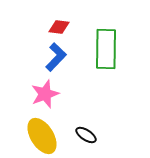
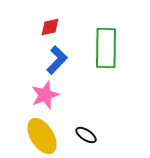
red diamond: moved 9 px left; rotated 20 degrees counterclockwise
green rectangle: moved 1 px up
blue L-shape: moved 1 px right, 3 px down
pink star: moved 1 px down
